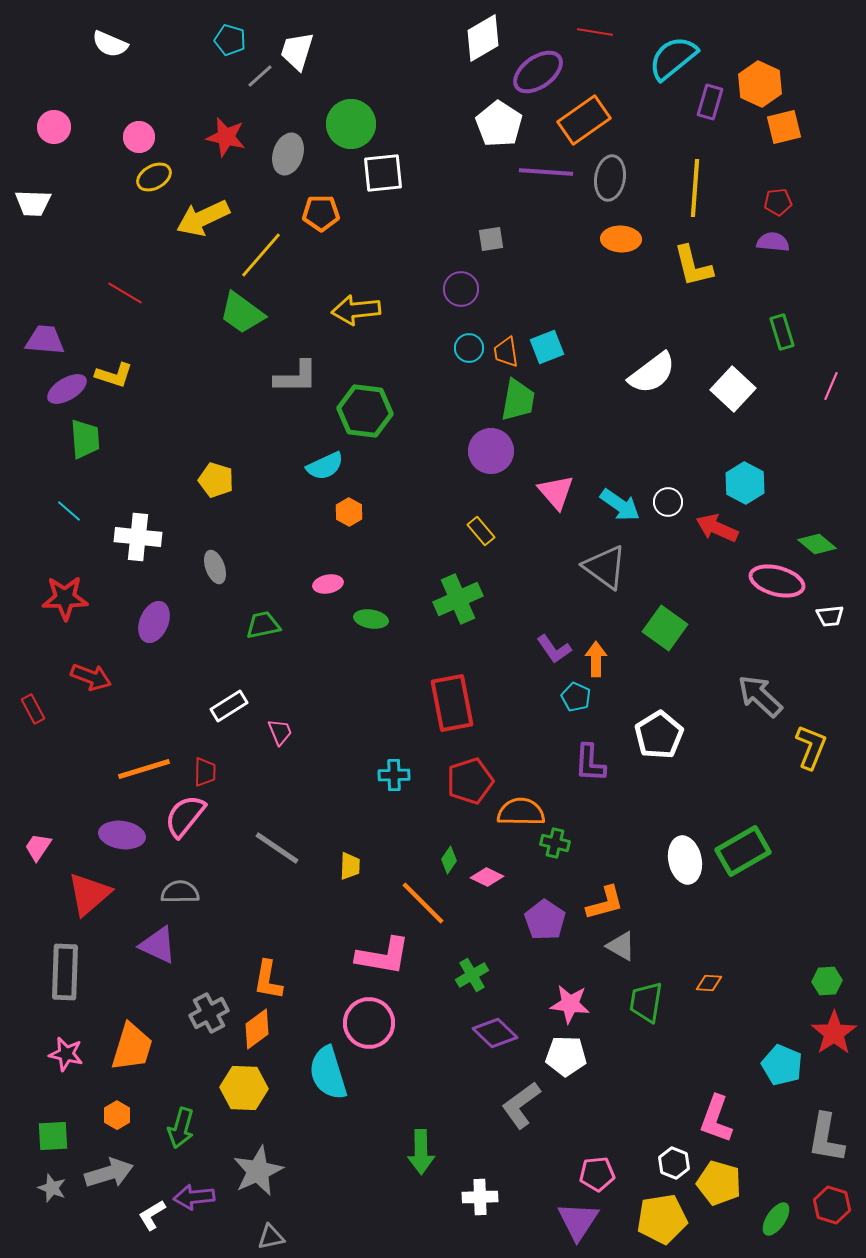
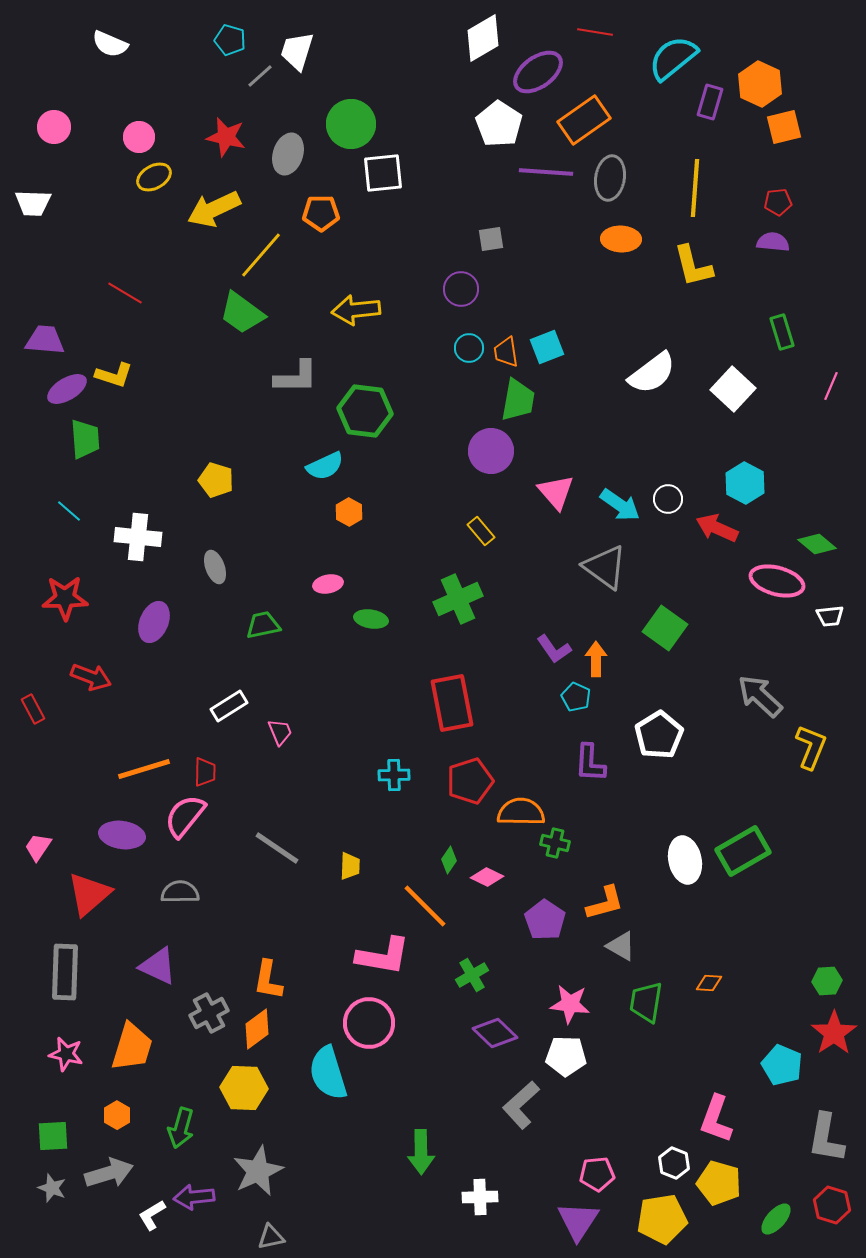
yellow arrow at (203, 218): moved 11 px right, 9 px up
white circle at (668, 502): moved 3 px up
orange line at (423, 903): moved 2 px right, 3 px down
purple triangle at (158, 945): moved 21 px down
gray L-shape at (521, 1105): rotated 6 degrees counterclockwise
green ellipse at (776, 1219): rotated 8 degrees clockwise
